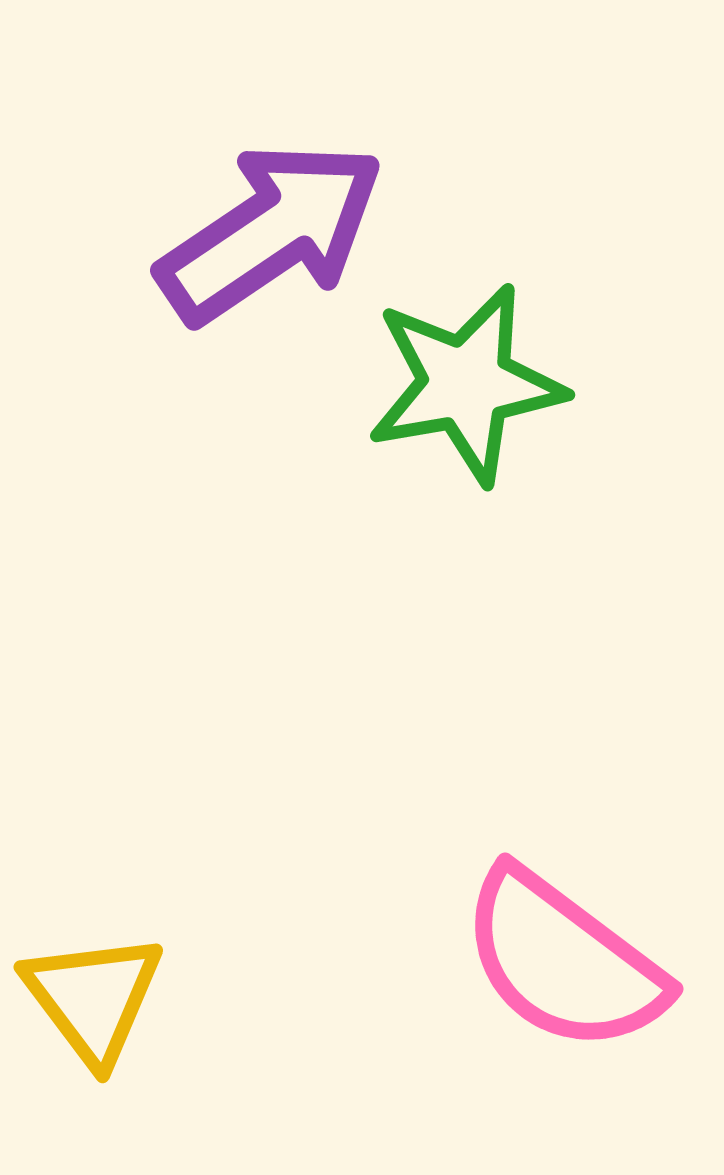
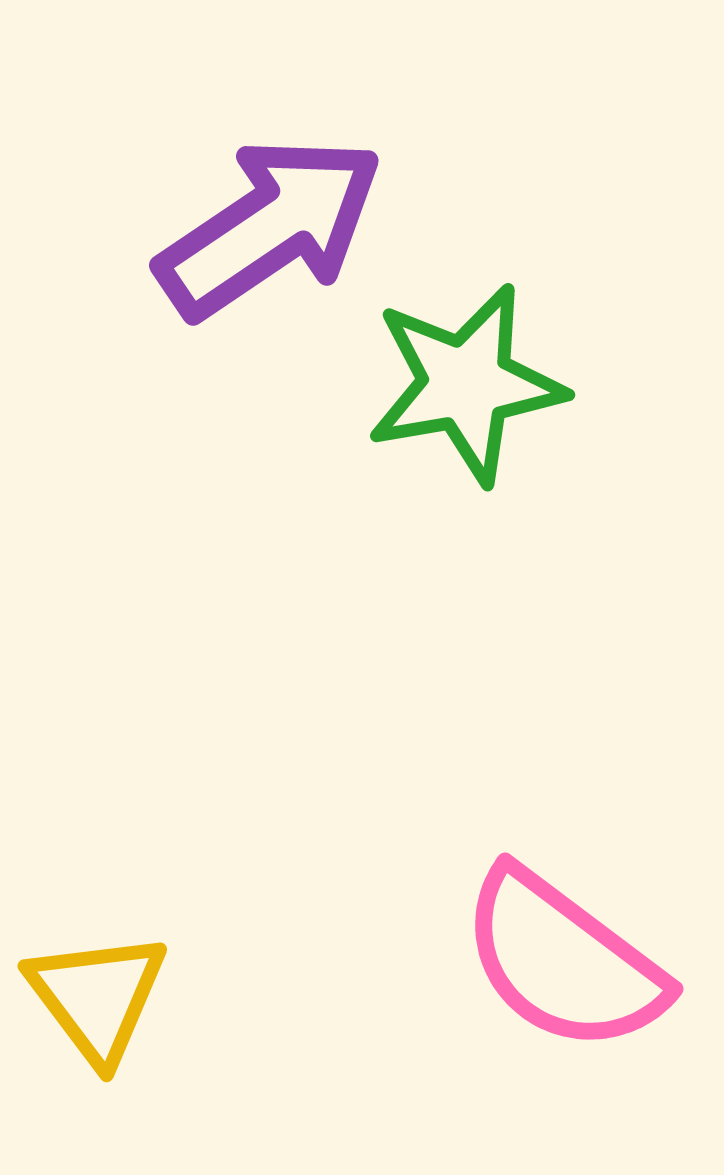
purple arrow: moved 1 px left, 5 px up
yellow triangle: moved 4 px right, 1 px up
